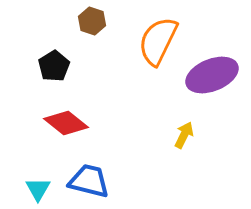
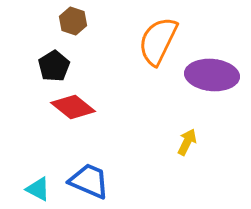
brown hexagon: moved 19 px left
purple ellipse: rotated 27 degrees clockwise
red diamond: moved 7 px right, 16 px up
yellow arrow: moved 3 px right, 7 px down
blue trapezoid: rotated 9 degrees clockwise
cyan triangle: rotated 32 degrees counterclockwise
